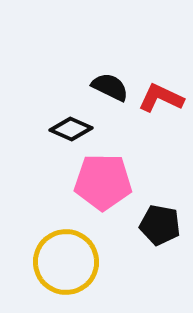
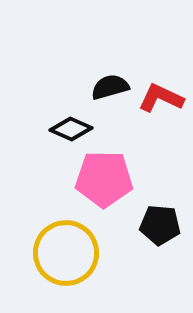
black semicircle: rotated 42 degrees counterclockwise
pink pentagon: moved 1 px right, 3 px up
black pentagon: rotated 6 degrees counterclockwise
yellow circle: moved 9 px up
